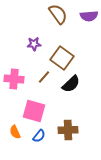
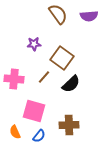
brown cross: moved 1 px right, 5 px up
